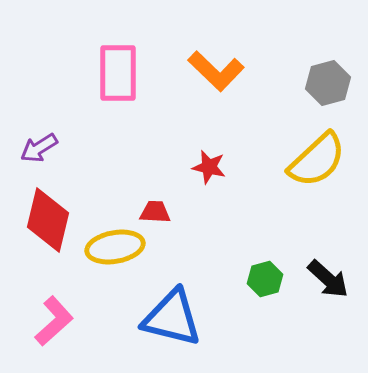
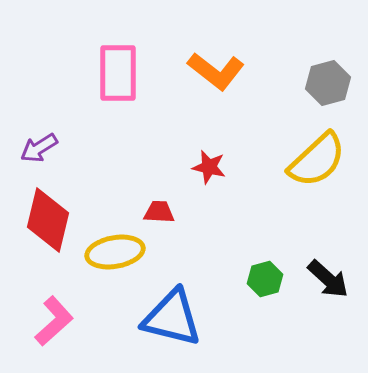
orange L-shape: rotated 6 degrees counterclockwise
red trapezoid: moved 4 px right
yellow ellipse: moved 5 px down
